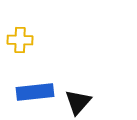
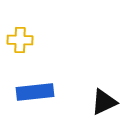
black triangle: moved 26 px right; rotated 24 degrees clockwise
